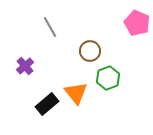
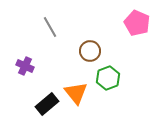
purple cross: rotated 24 degrees counterclockwise
